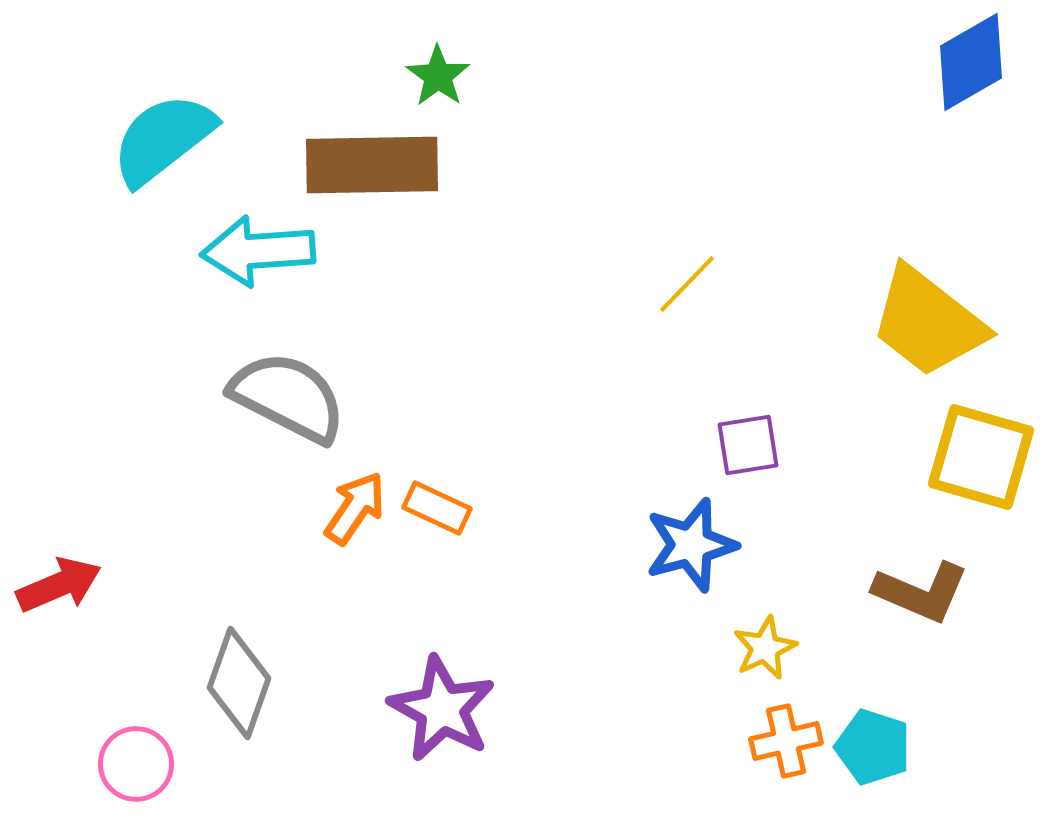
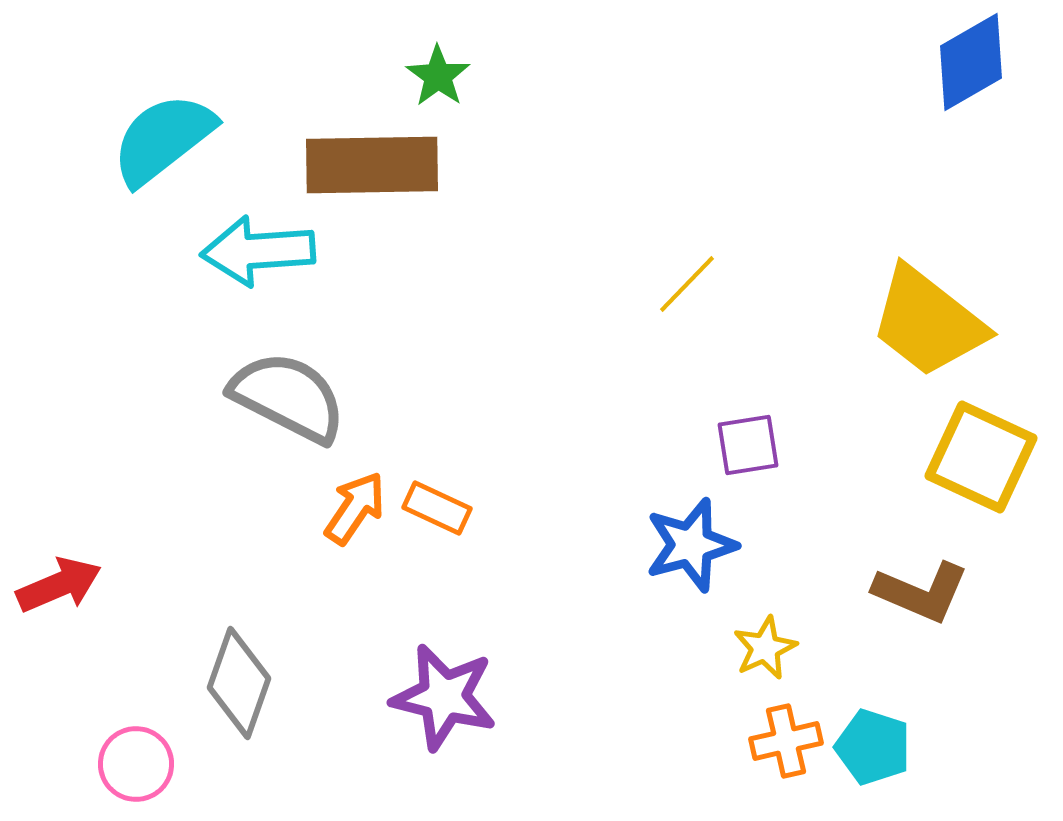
yellow square: rotated 9 degrees clockwise
purple star: moved 2 px right, 12 px up; rotated 15 degrees counterclockwise
